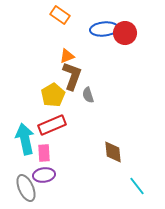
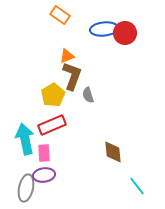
gray ellipse: rotated 36 degrees clockwise
